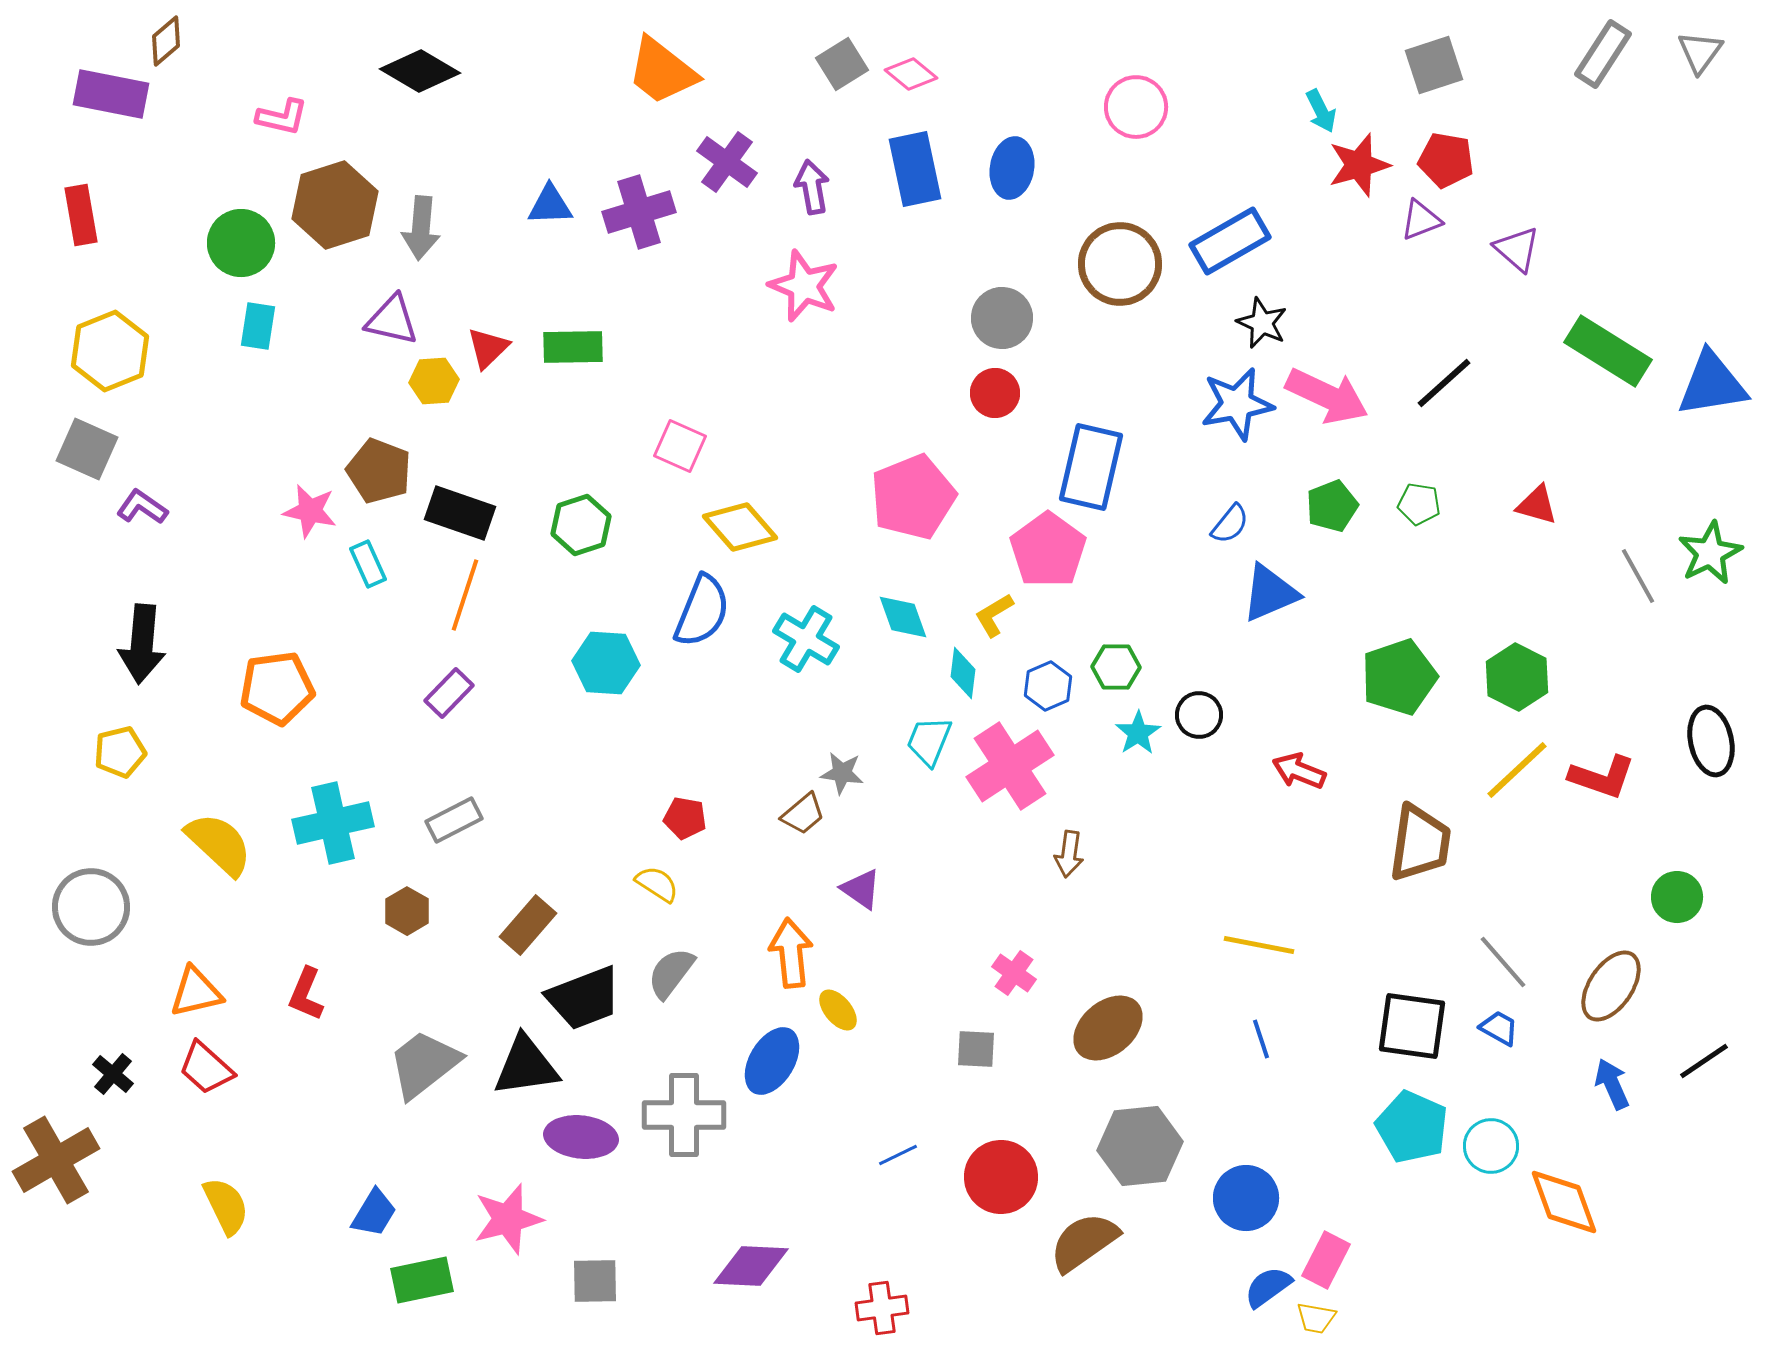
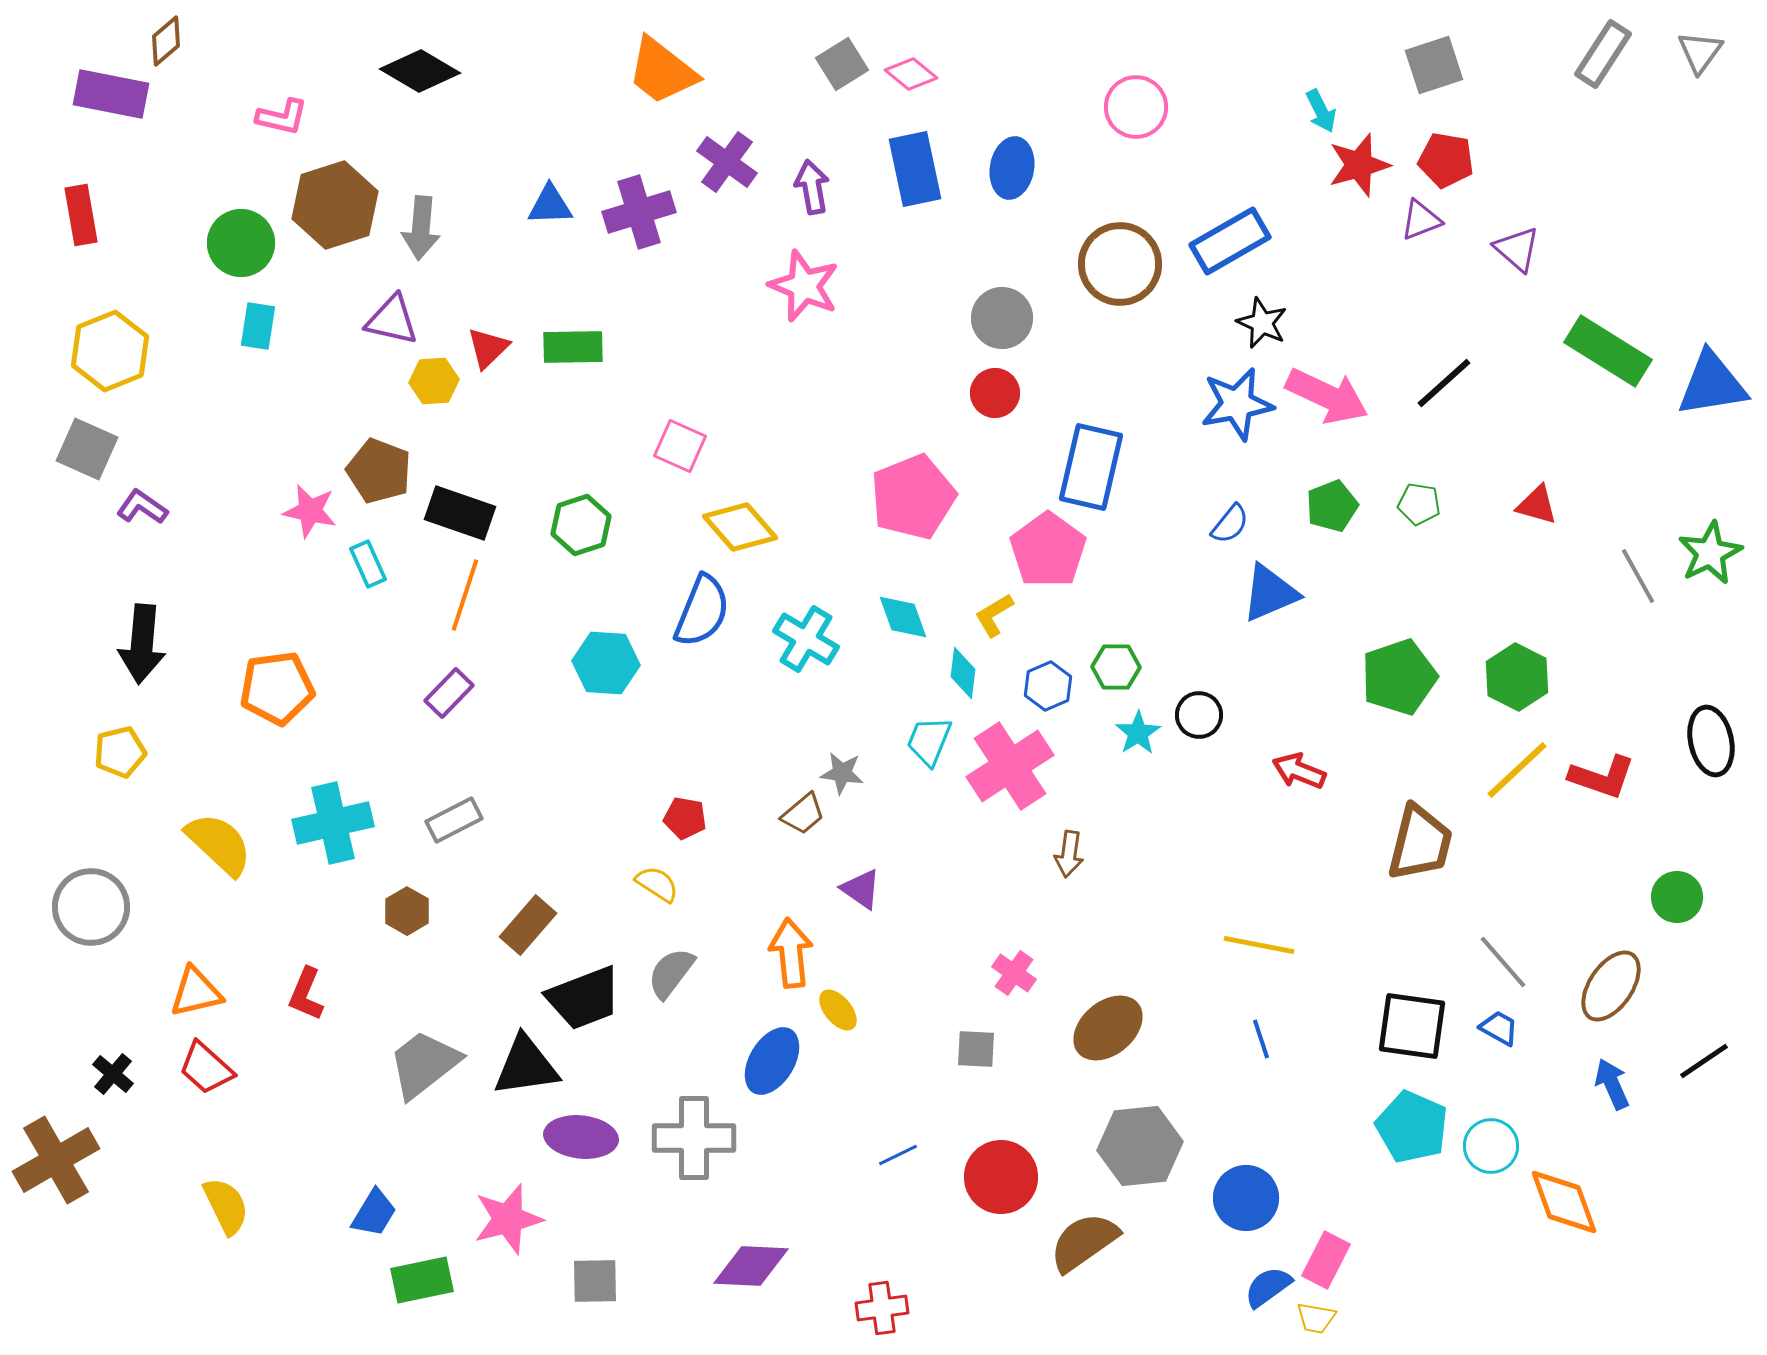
brown trapezoid at (1420, 843): rotated 6 degrees clockwise
gray cross at (684, 1115): moved 10 px right, 23 px down
